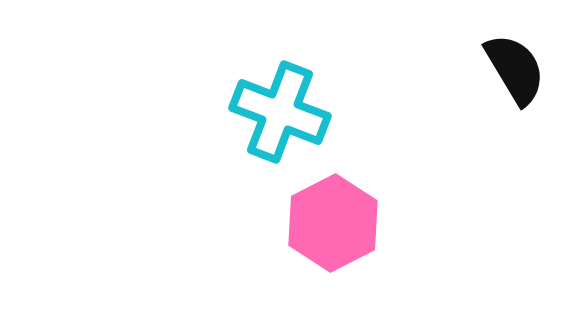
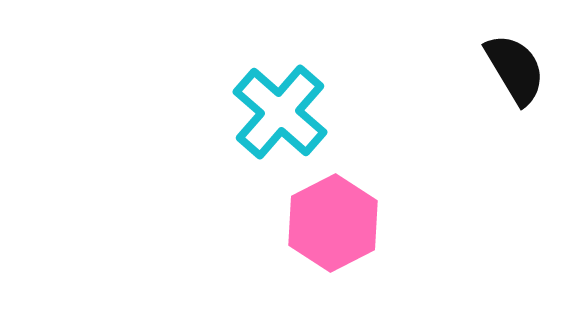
cyan cross: rotated 20 degrees clockwise
